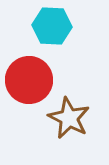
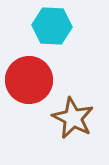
brown star: moved 4 px right
